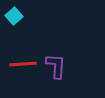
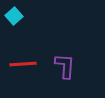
purple L-shape: moved 9 px right
